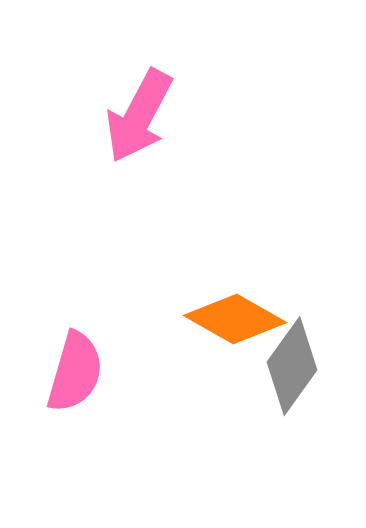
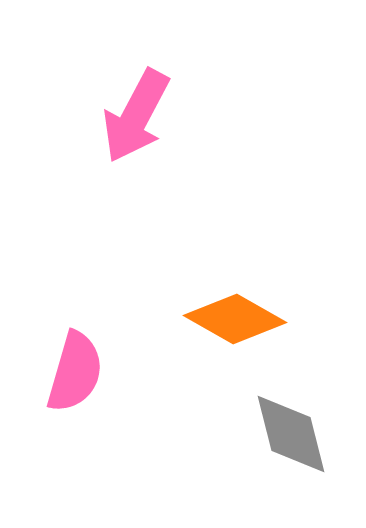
pink arrow: moved 3 px left
gray diamond: moved 1 px left, 68 px down; rotated 50 degrees counterclockwise
